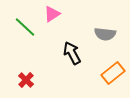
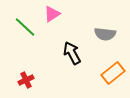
red cross: rotated 21 degrees clockwise
